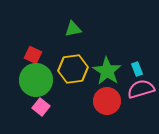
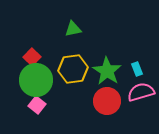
red square: moved 1 px left, 2 px down; rotated 18 degrees clockwise
pink semicircle: moved 3 px down
pink square: moved 4 px left, 2 px up
